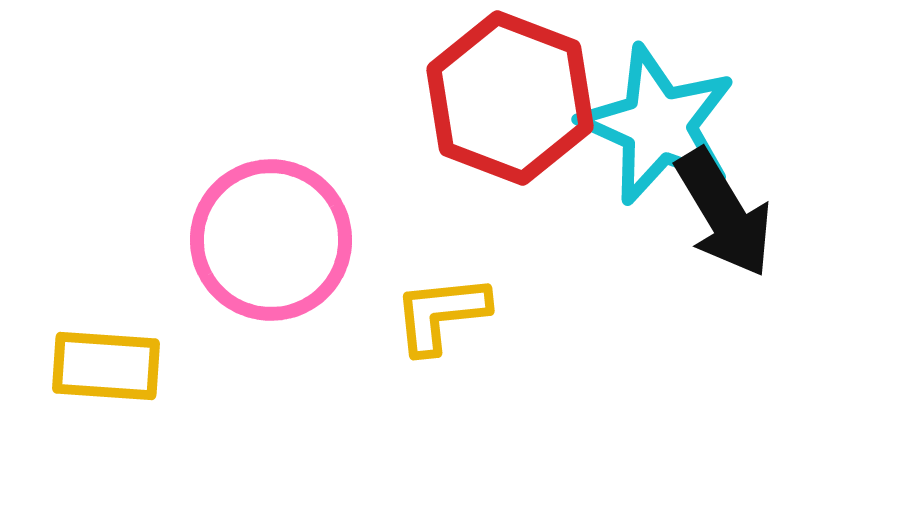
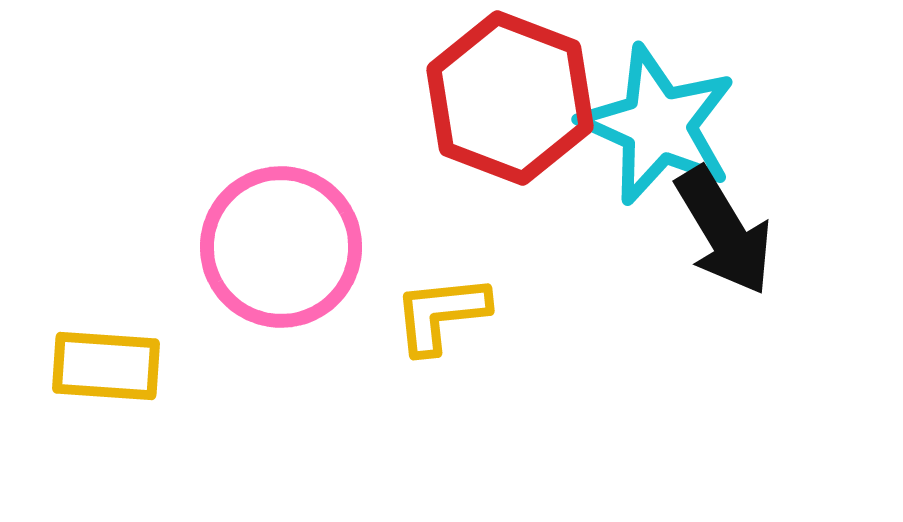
black arrow: moved 18 px down
pink circle: moved 10 px right, 7 px down
